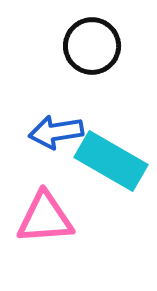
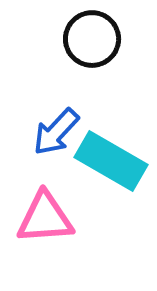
black circle: moved 7 px up
blue arrow: rotated 38 degrees counterclockwise
